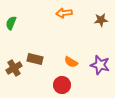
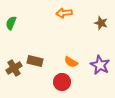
brown star: moved 3 px down; rotated 24 degrees clockwise
brown rectangle: moved 2 px down
purple star: rotated 12 degrees clockwise
red circle: moved 3 px up
